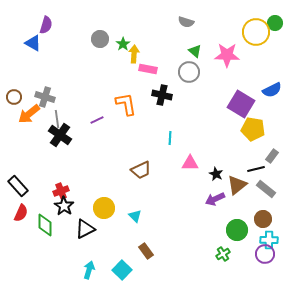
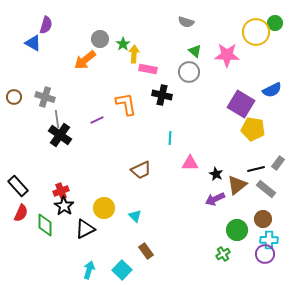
orange arrow at (29, 114): moved 56 px right, 54 px up
gray rectangle at (272, 156): moved 6 px right, 7 px down
